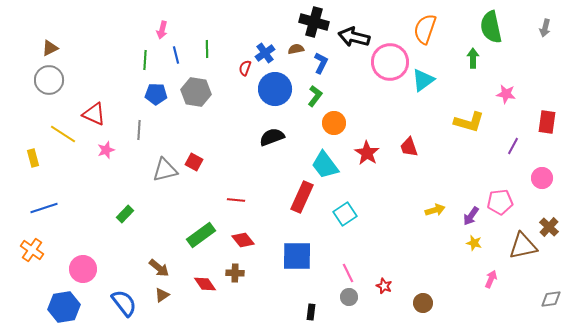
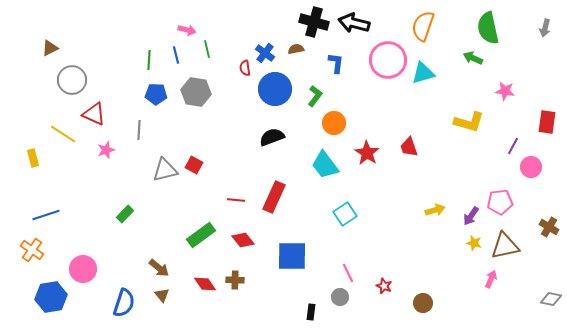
green semicircle at (491, 27): moved 3 px left, 1 px down
orange semicircle at (425, 29): moved 2 px left, 3 px up
pink arrow at (162, 30): moved 25 px right; rotated 90 degrees counterclockwise
black arrow at (354, 37): moved 14 px up
green line at (207, 49): rotated 12 degrees counterclockwise
blue cross at (265, 53): rotated 18 degrees counterclockwise
green arrow at (473, 58): rotated 66 degrees counterclockwise
green line at (145, 60): moved 4 px right
pink circle at (390, 62): moved 2 px left, 2 px up
blue L-shape at (321, 63): moved 15 px right; rotated 20 degrees counterclockwise
red semicircle at (245, 68): rotated 28 degrees counterclockwise
gray circle at (49, 80): moved 23 px right
cyan triangle at (423, 80): moved 7 px up; rotated 20 degrees clockwise
pink star at (506, 94): moved 1 px left, 3 px up
red square at (194, 162): moved 3 px down
pink circle at (542, 178): moved 11 px left, 11 px up
red rectangle at (302, 197): moved 28 px left
blue line at (44, 208): moved 2 px right, 7 px down
brown cross at (549, 227): rotated 12 degrees counterclockwise
brown triangle at (523, 246): moved 18 px left
blue square at (297, 256): moved 5 px left
brown cross at (235, 273): moved 7 px down
brown triangle at (162, 295): rotated 35 degrees counterclockwise
gray circle at (349, 297): moved 9 px left
gray diamond at (551, 299): rotated 20 degrees clockwise
blue semicircle at (124, 303): rotated 56 degrees clockwise
blue hexagon at (64, 307): moved 13 px left, 10 px up
